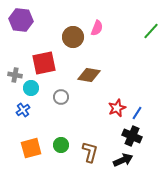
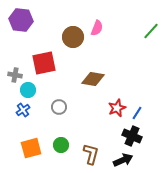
brown diamond: moved 4 px right, 4 px down
cyan circle: moved 3 px left, 2 px down
gray circle: moved 2 px left, 10 px down
brown L-shape: moved 1 px right, 2 px down
